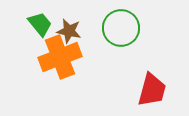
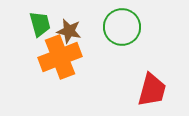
green trapezoid: rotated 24 degrees clockwise
green circle: moved 1 px right, 1 px up
